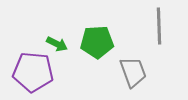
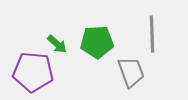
gray line: moved 7 px left, 8 px down
green arrow: rotated 15 degrees clockwise
gray trapezoid: moved 2 px left
